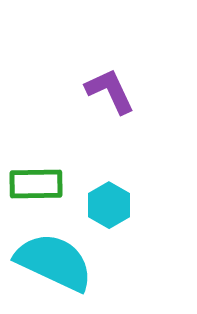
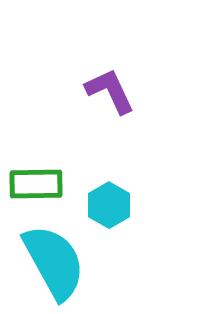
cyan semicircle: rotated 36 degrees clockwise
